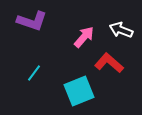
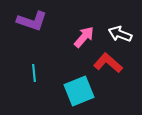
white arrow: moved 1 px left, 4 px down
red L-shape: moved 1 px left
cyan line: rotated 42 degrees counterclockwise
